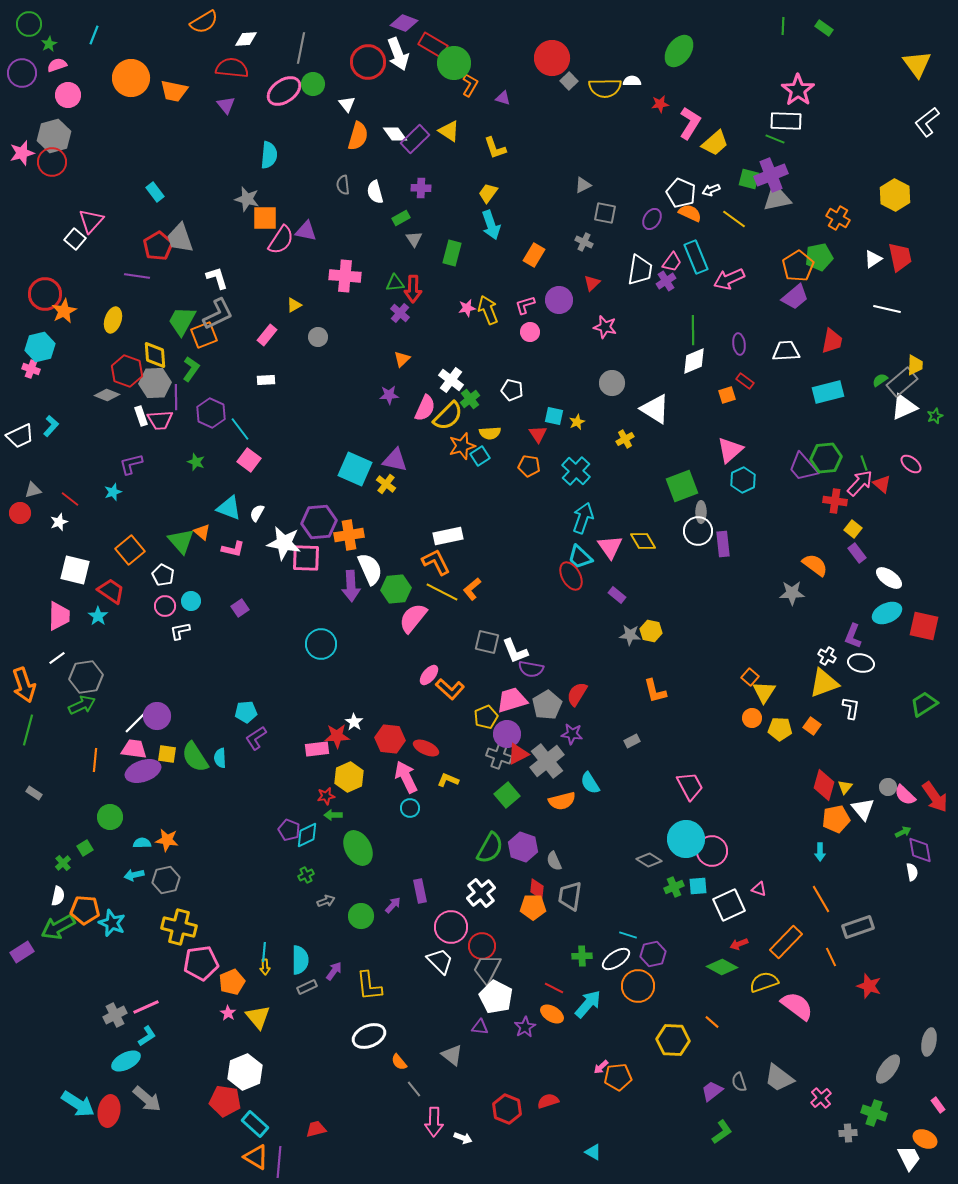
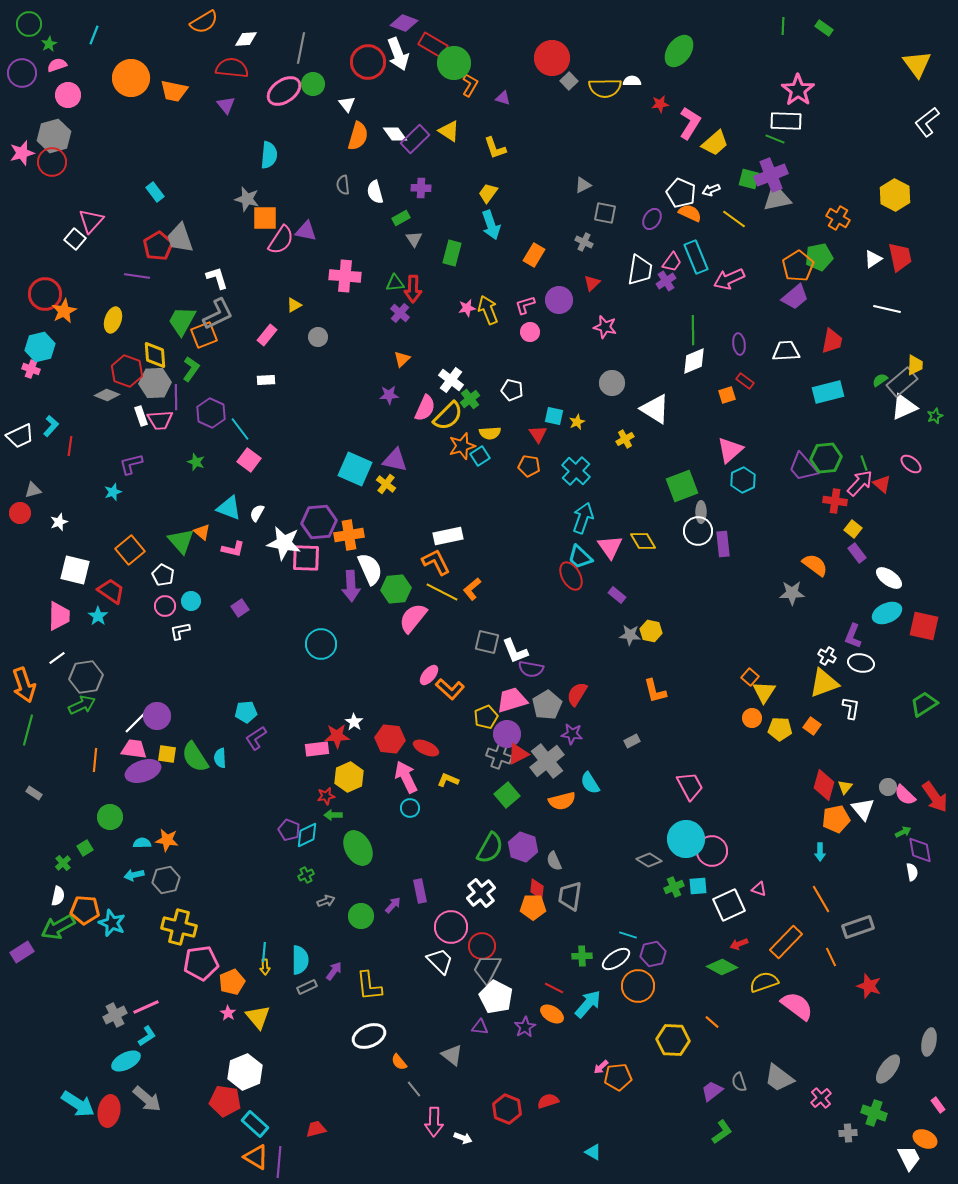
red line at (70, 499): moved 53 px up; rotated 60 degrees clockwise
